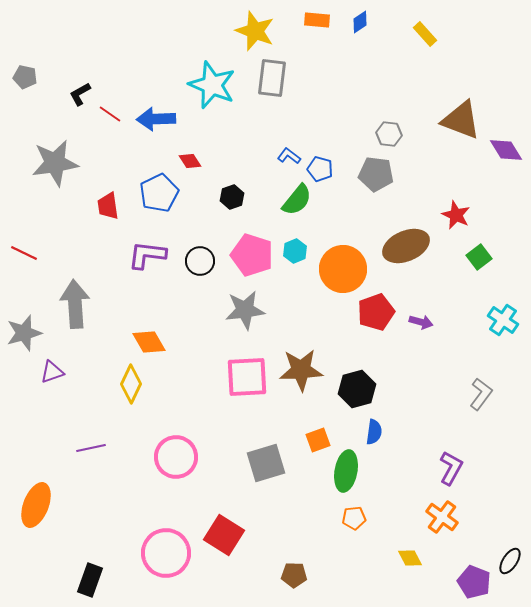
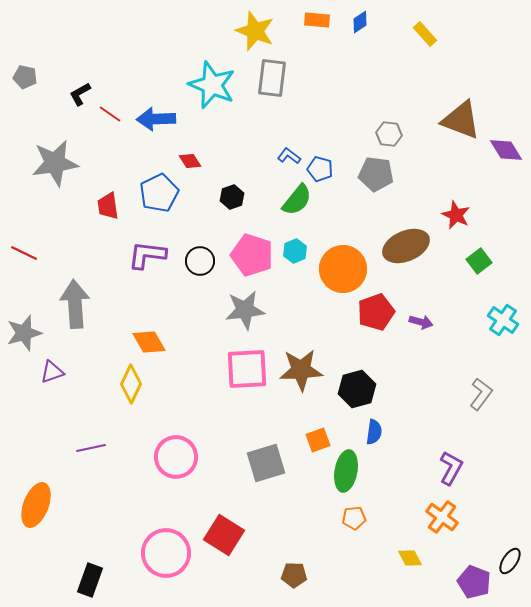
green square at (479, 257): moved 4 px down
pink square at (247, 377): moved 8 px up
